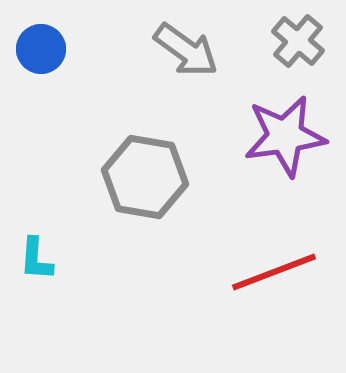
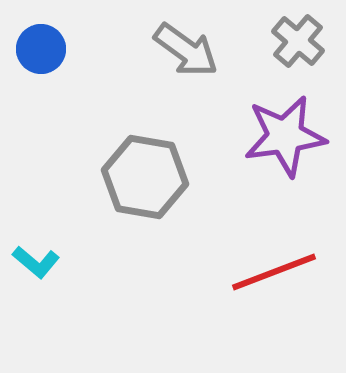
cyan L-shape: moved 3 px down; rotated 54 degrees counterclockwise
